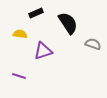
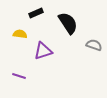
gray semicircle: moved 1 px right, 1 px down
